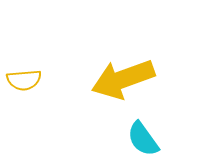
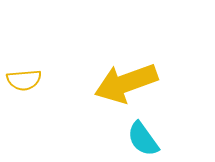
yellow arrow: moved 3 px right, 4 px down
